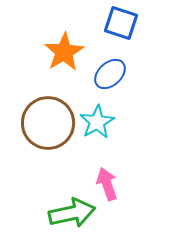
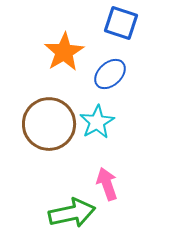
brown circle: moved 1 px right, 1 px down
